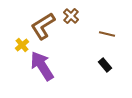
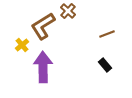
brown cross: moved 3 px left, 5 px up
brown line: rotated 35 degrees counterclockwise
purple arrow: moved 1 px right, 1 px down; rotated 32 degrees clockwise
